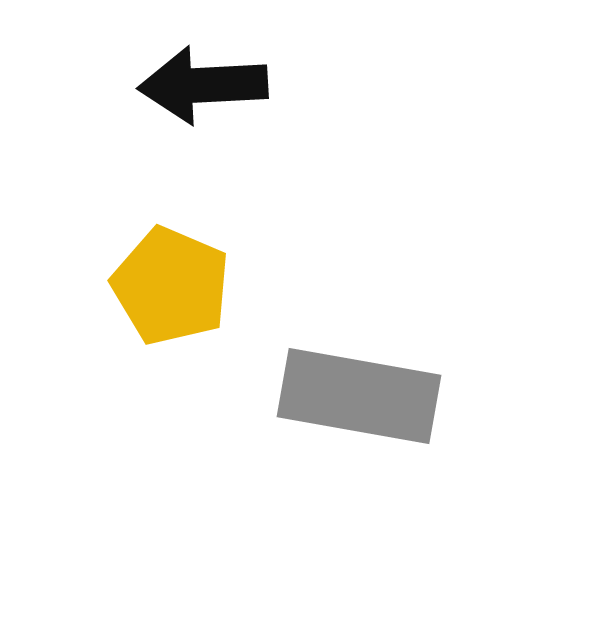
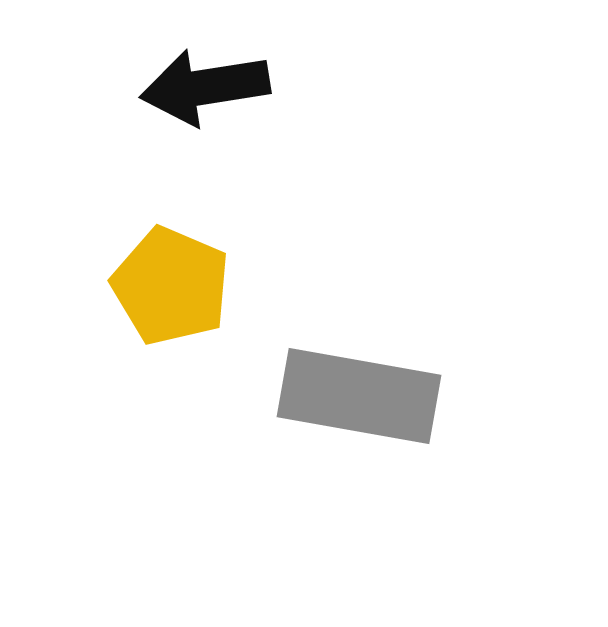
black arrow: moved 2 px right, 2 px down; rotated 6 degrees counterclockwise
